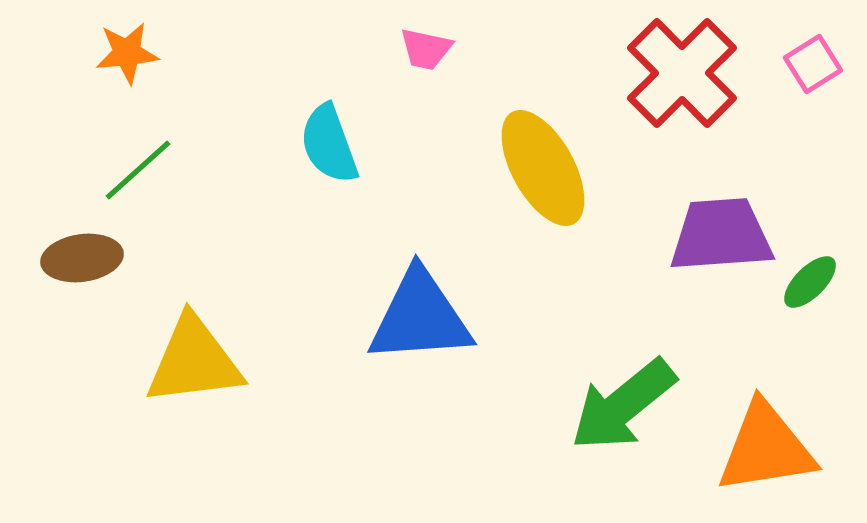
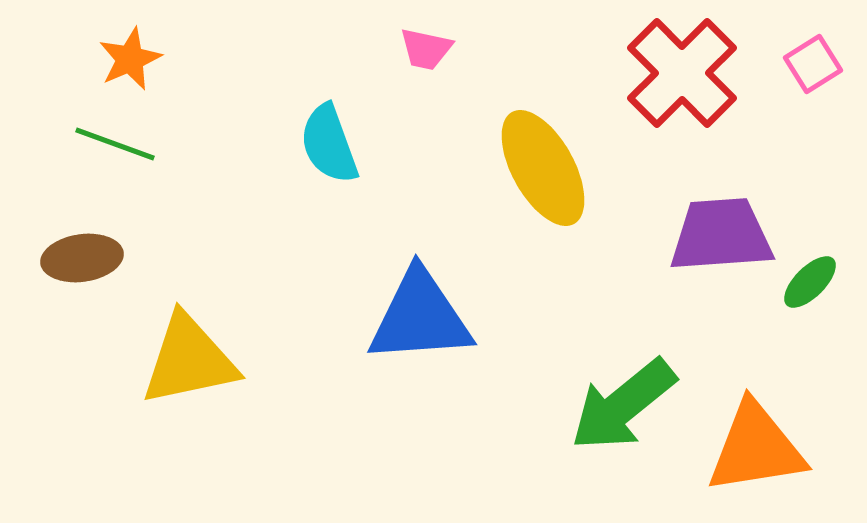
orange star: moved 3 px right, 6 px down; rotated 18 degrees counterclockwise
green line: moved 23 px left, 26 px up; rotated 62 degrees clockwise
yellow triangle: moved 5 px left, 1 px up; rotated 5 degrees counterclockwise
orange triangle: moved 10 px left
